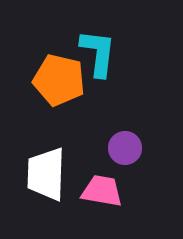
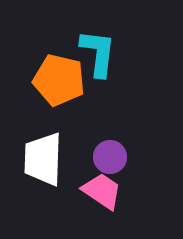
purple circle: moved 15 px left, 9 px down
white trapezoid: moved 3 px left, 15 px up
pink trapezoid: rotated 24 degrees clockwise
